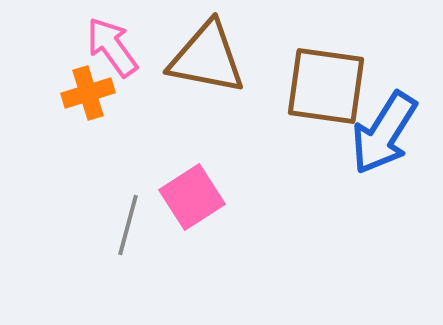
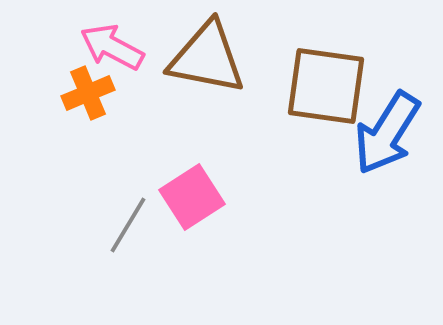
pink arrow: rotated 26 degrees counterclockwise
orange cross: rotated 6 degrees counterclockwise
blue arrow: moved 3 px right
gray line: rotated 16 degrees clockwise
